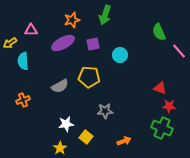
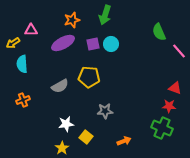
yellow arrow: moved 3 px right
cyan circle: moved 9 px left, 11 px up
cyan semicircle: moved 1 px left, 3 px down
red triangle: moved 15 px right
yellow star: moved 2 px right
